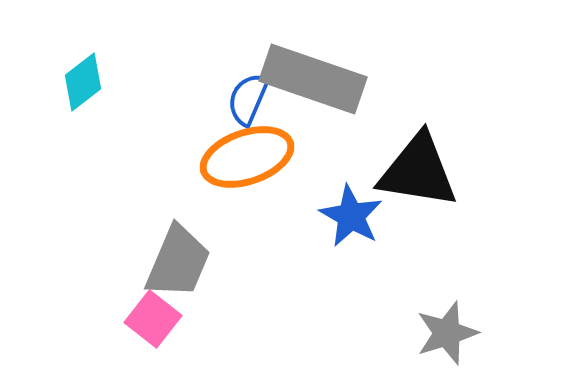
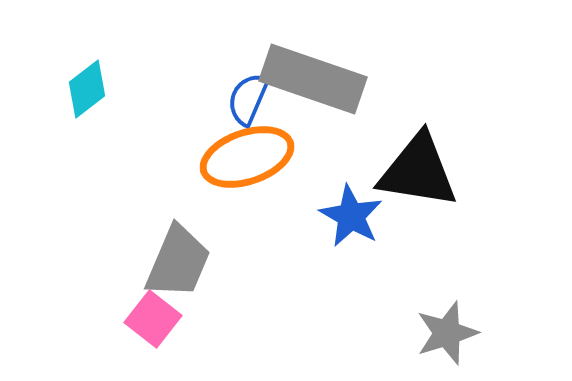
cyan diamond: moved 4 px right, 7 px down
